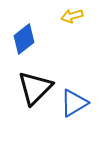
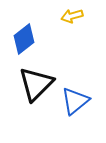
black triangle: moved 1 px right, 4 px up
blue triangle: moved 1 px right, 2 px up; rotated 8 degrees counterclockwise
